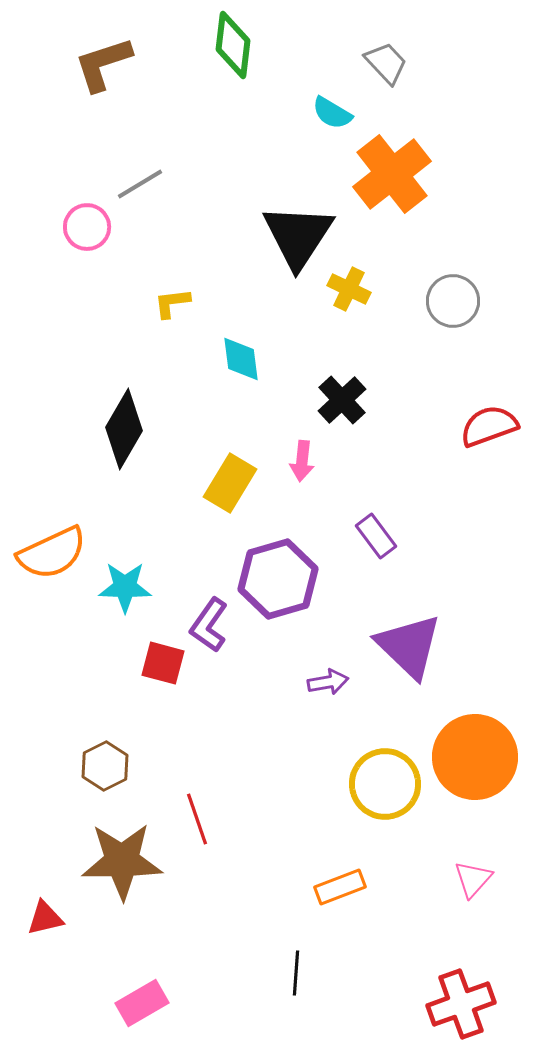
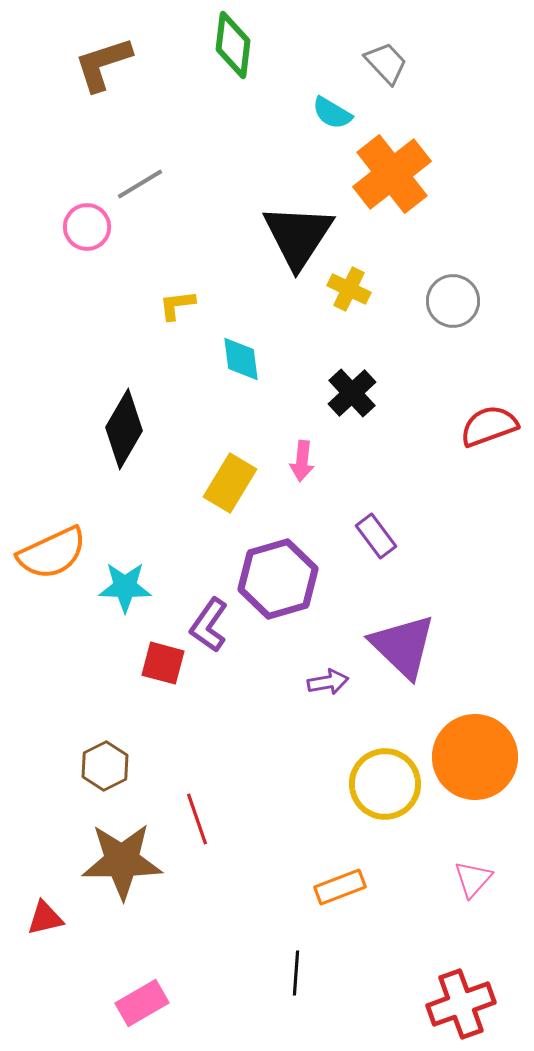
yellow L-shape: moved 5 px right, 2 px down
black cross: moved 10 px right, 7 px up
purple triangle: moved 6 px left
